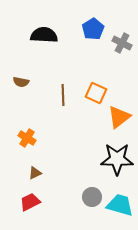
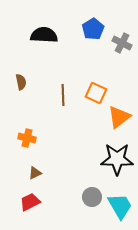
brown semicircle: rotated 112 degrees counterclockwise
orange cross: rotated 18 degrees counterclockwise
cyan trapezoid: moved 1 px down; rotated 44 degrees clockwise
